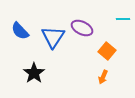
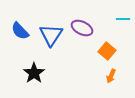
blue triangle: moved 2 px left, 2 px up
orange arrow: moved 8 px right, 1 px up
